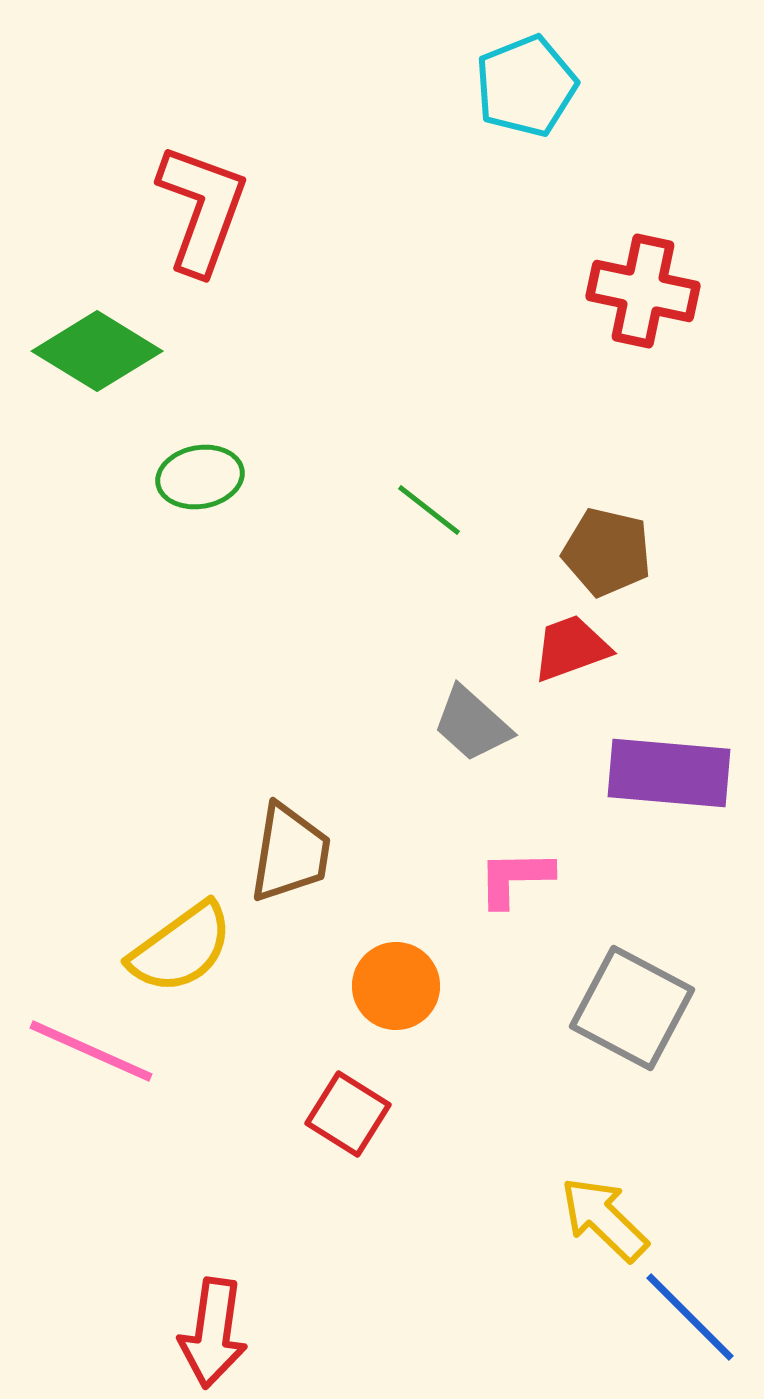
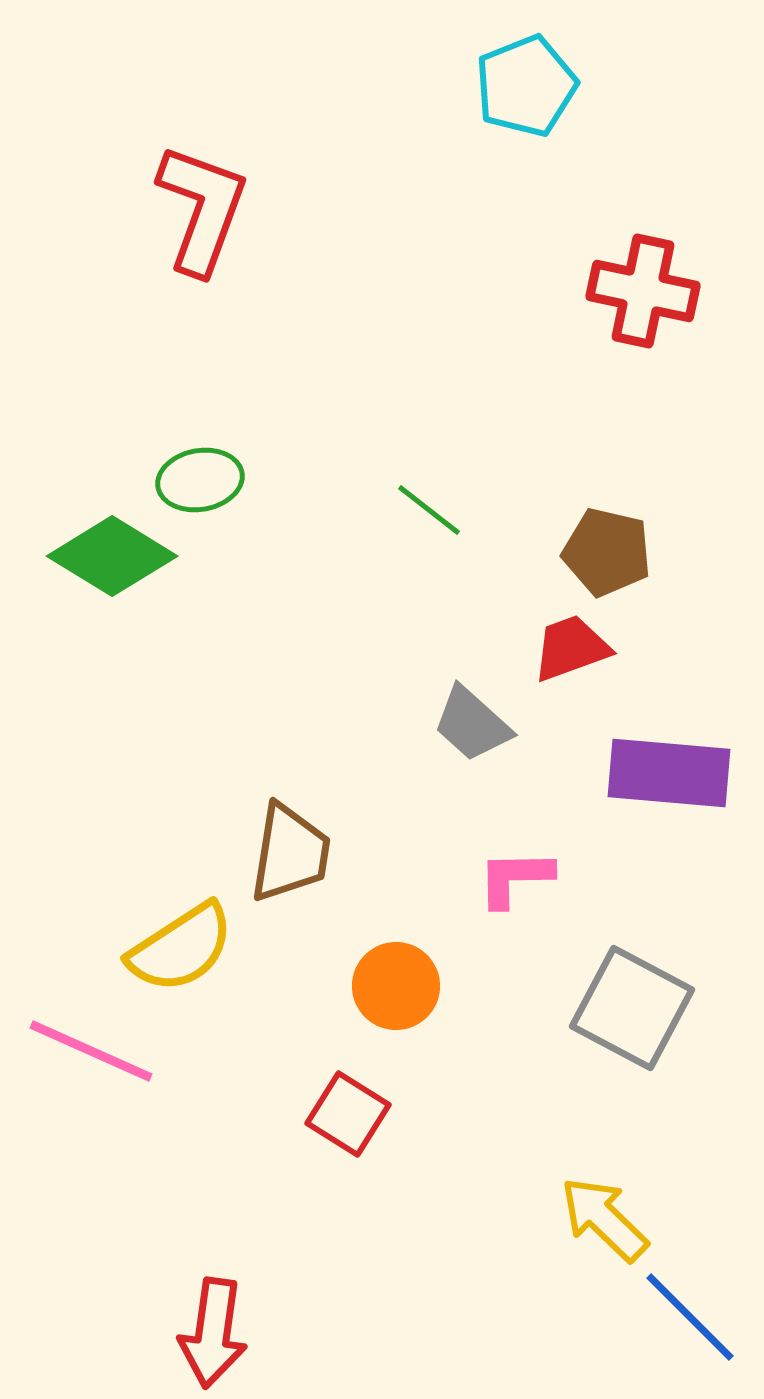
green diamond: moved 15 px right, 205 px down
green ellipse: moved 3 px down
yellow semicircle: rotated 3 degrees clockwise
